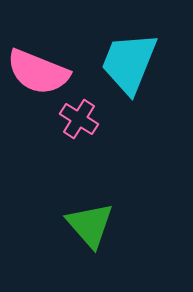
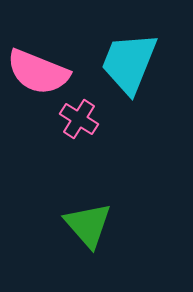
green triangle: moved 2 px left
